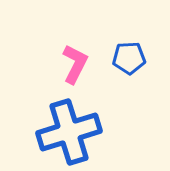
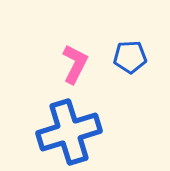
blue pentagon: moved 1 px right, 1 px up
